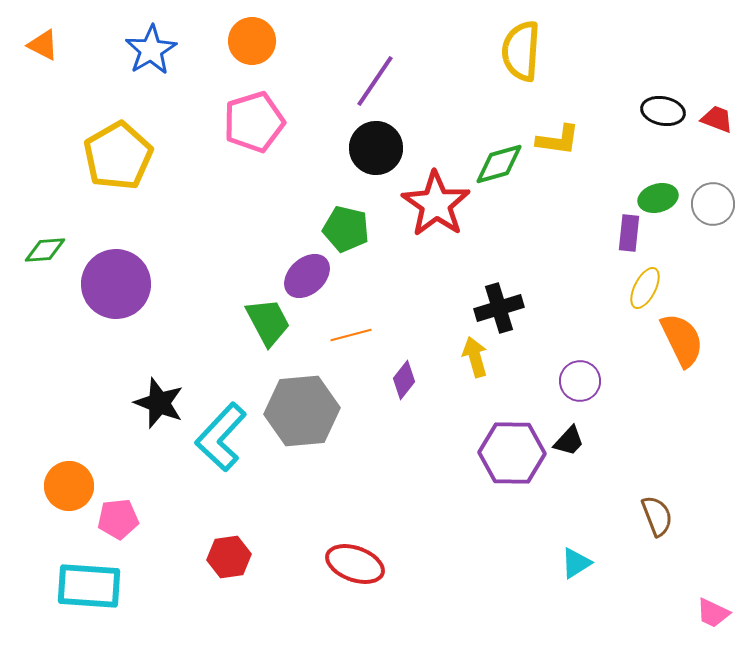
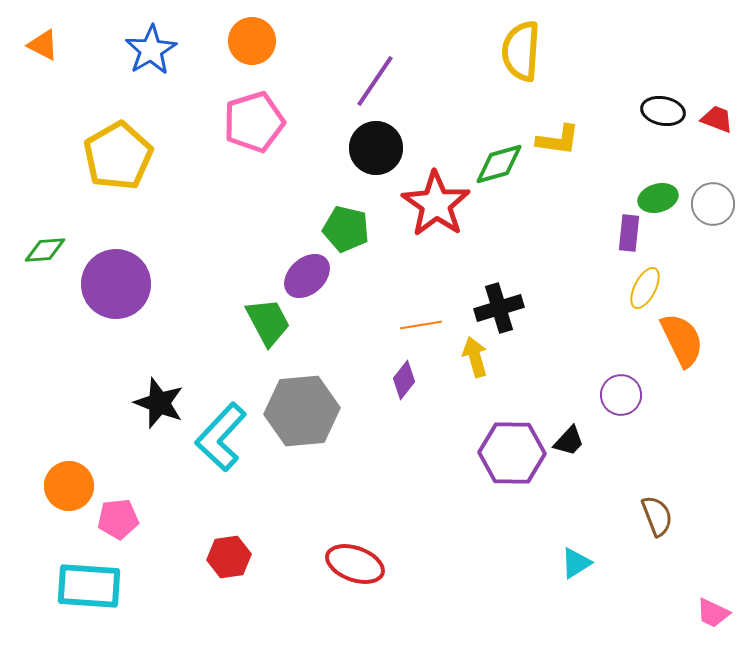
orange line at (351, 335): moved 70 px right, 10 px up; rotated 6 degrees clockwise
purple circle at (580, 381): moved 41 px right, 14 px down
